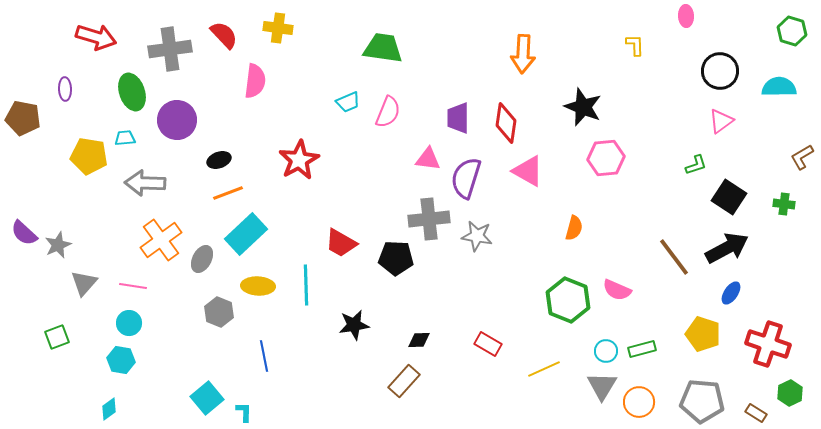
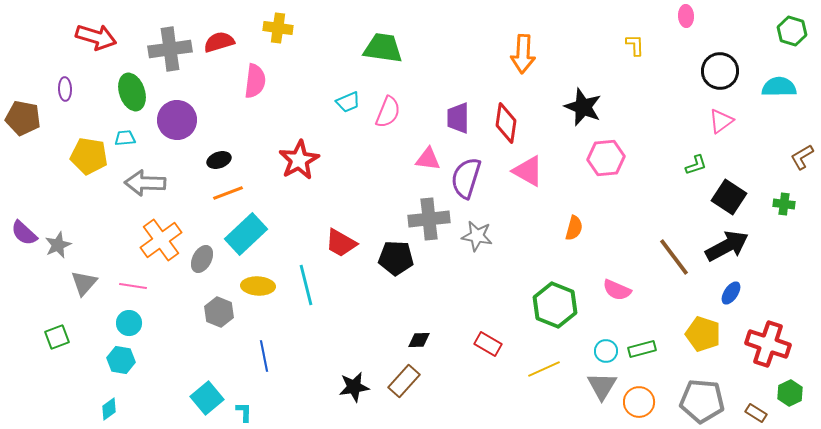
red semicircle at (224, 35): moved 5 px left, 7 px down; rotated 64 degrees counterclockwise
black arrow at (727, 248): moved 2 px up
cyan line at (306, 285): rotated 12 degrees counterclockwise
green hexagon at (568, 300): moved 13 px left, 5 px down
black star at (354, 325): moved 62 px down
